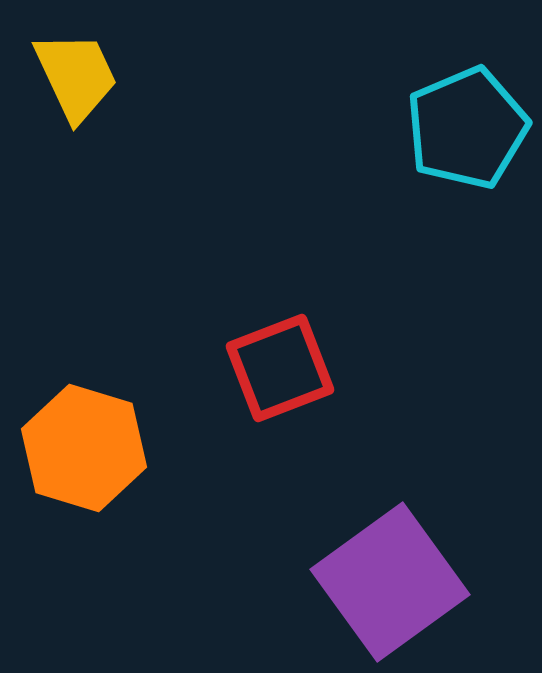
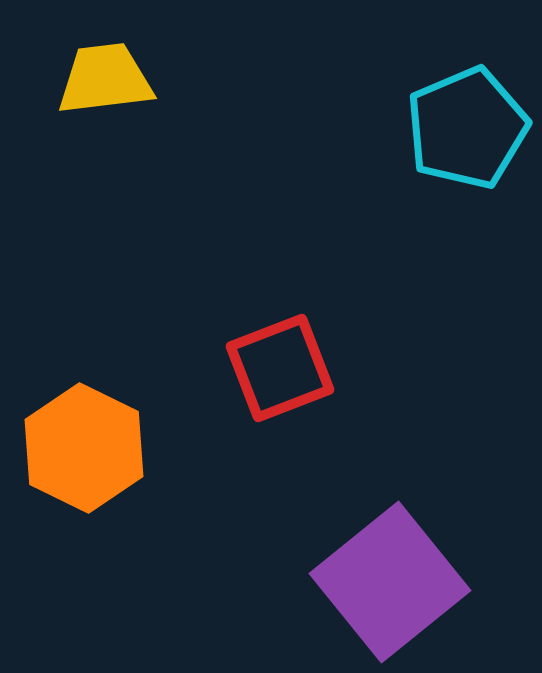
yellow trapezoid: moved 29 px right, 3 px down; rotated 72 degrees counterclockwise
orange hexagon: rotated 9 degrees clockwise
purple square: rotated 3 degrees counterclockwise
